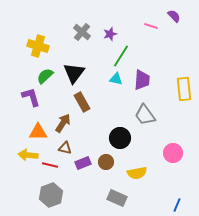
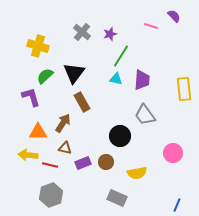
black circle: moved 2 px up
